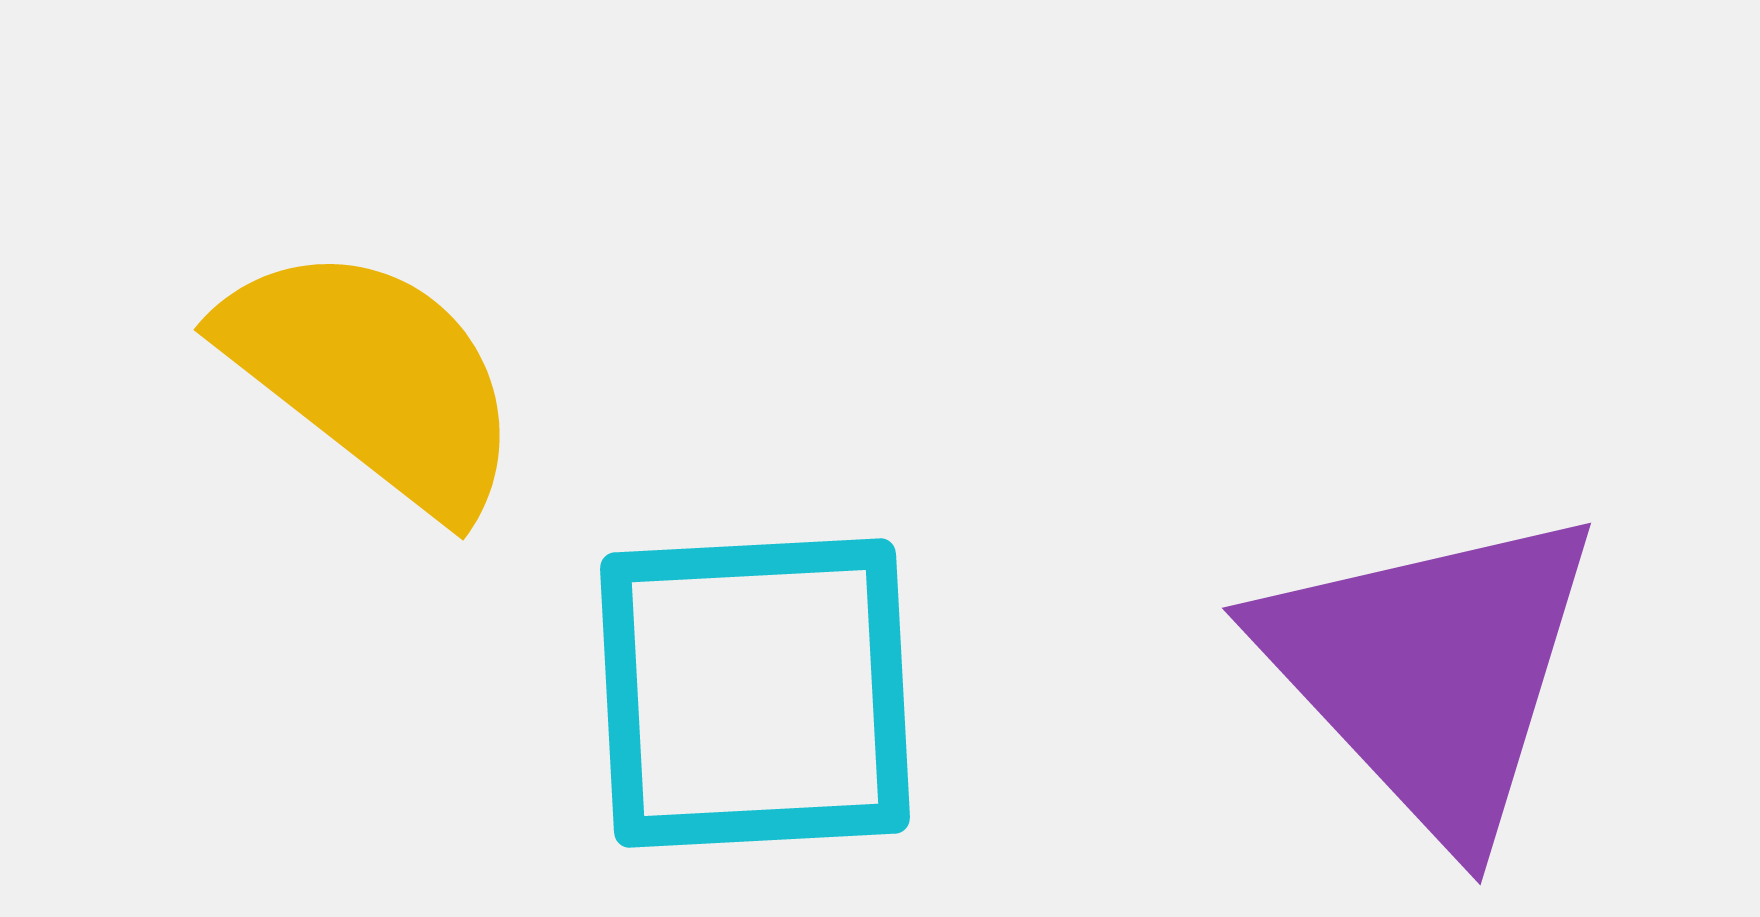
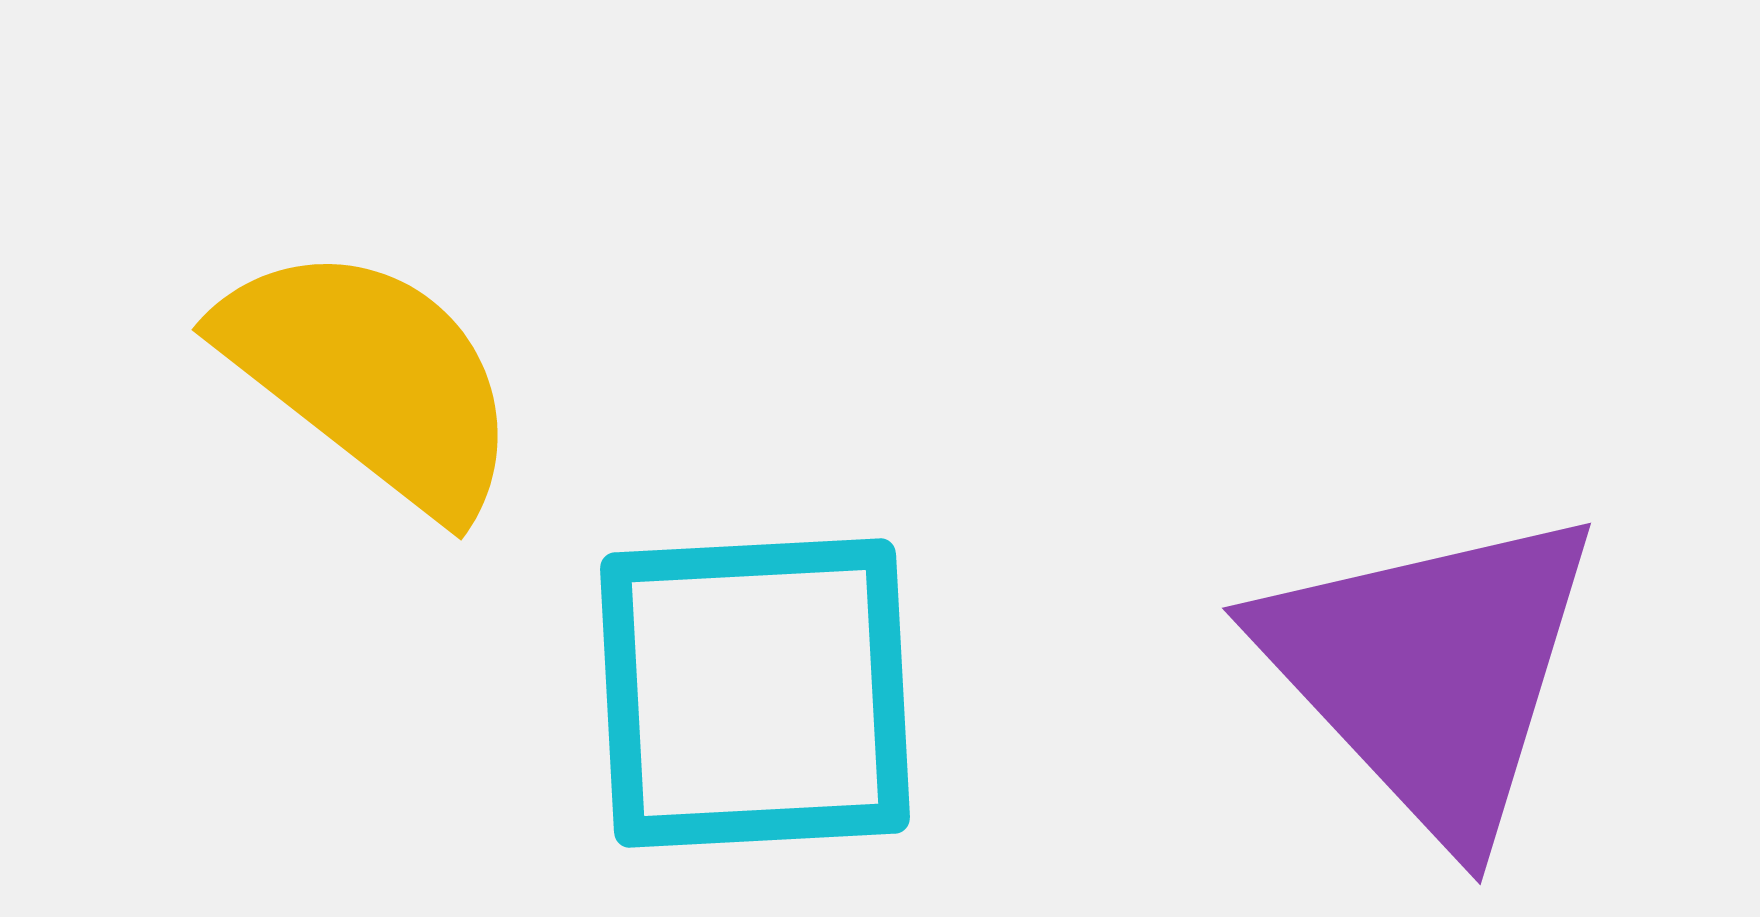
yellow semicircle: moved 2 px left
